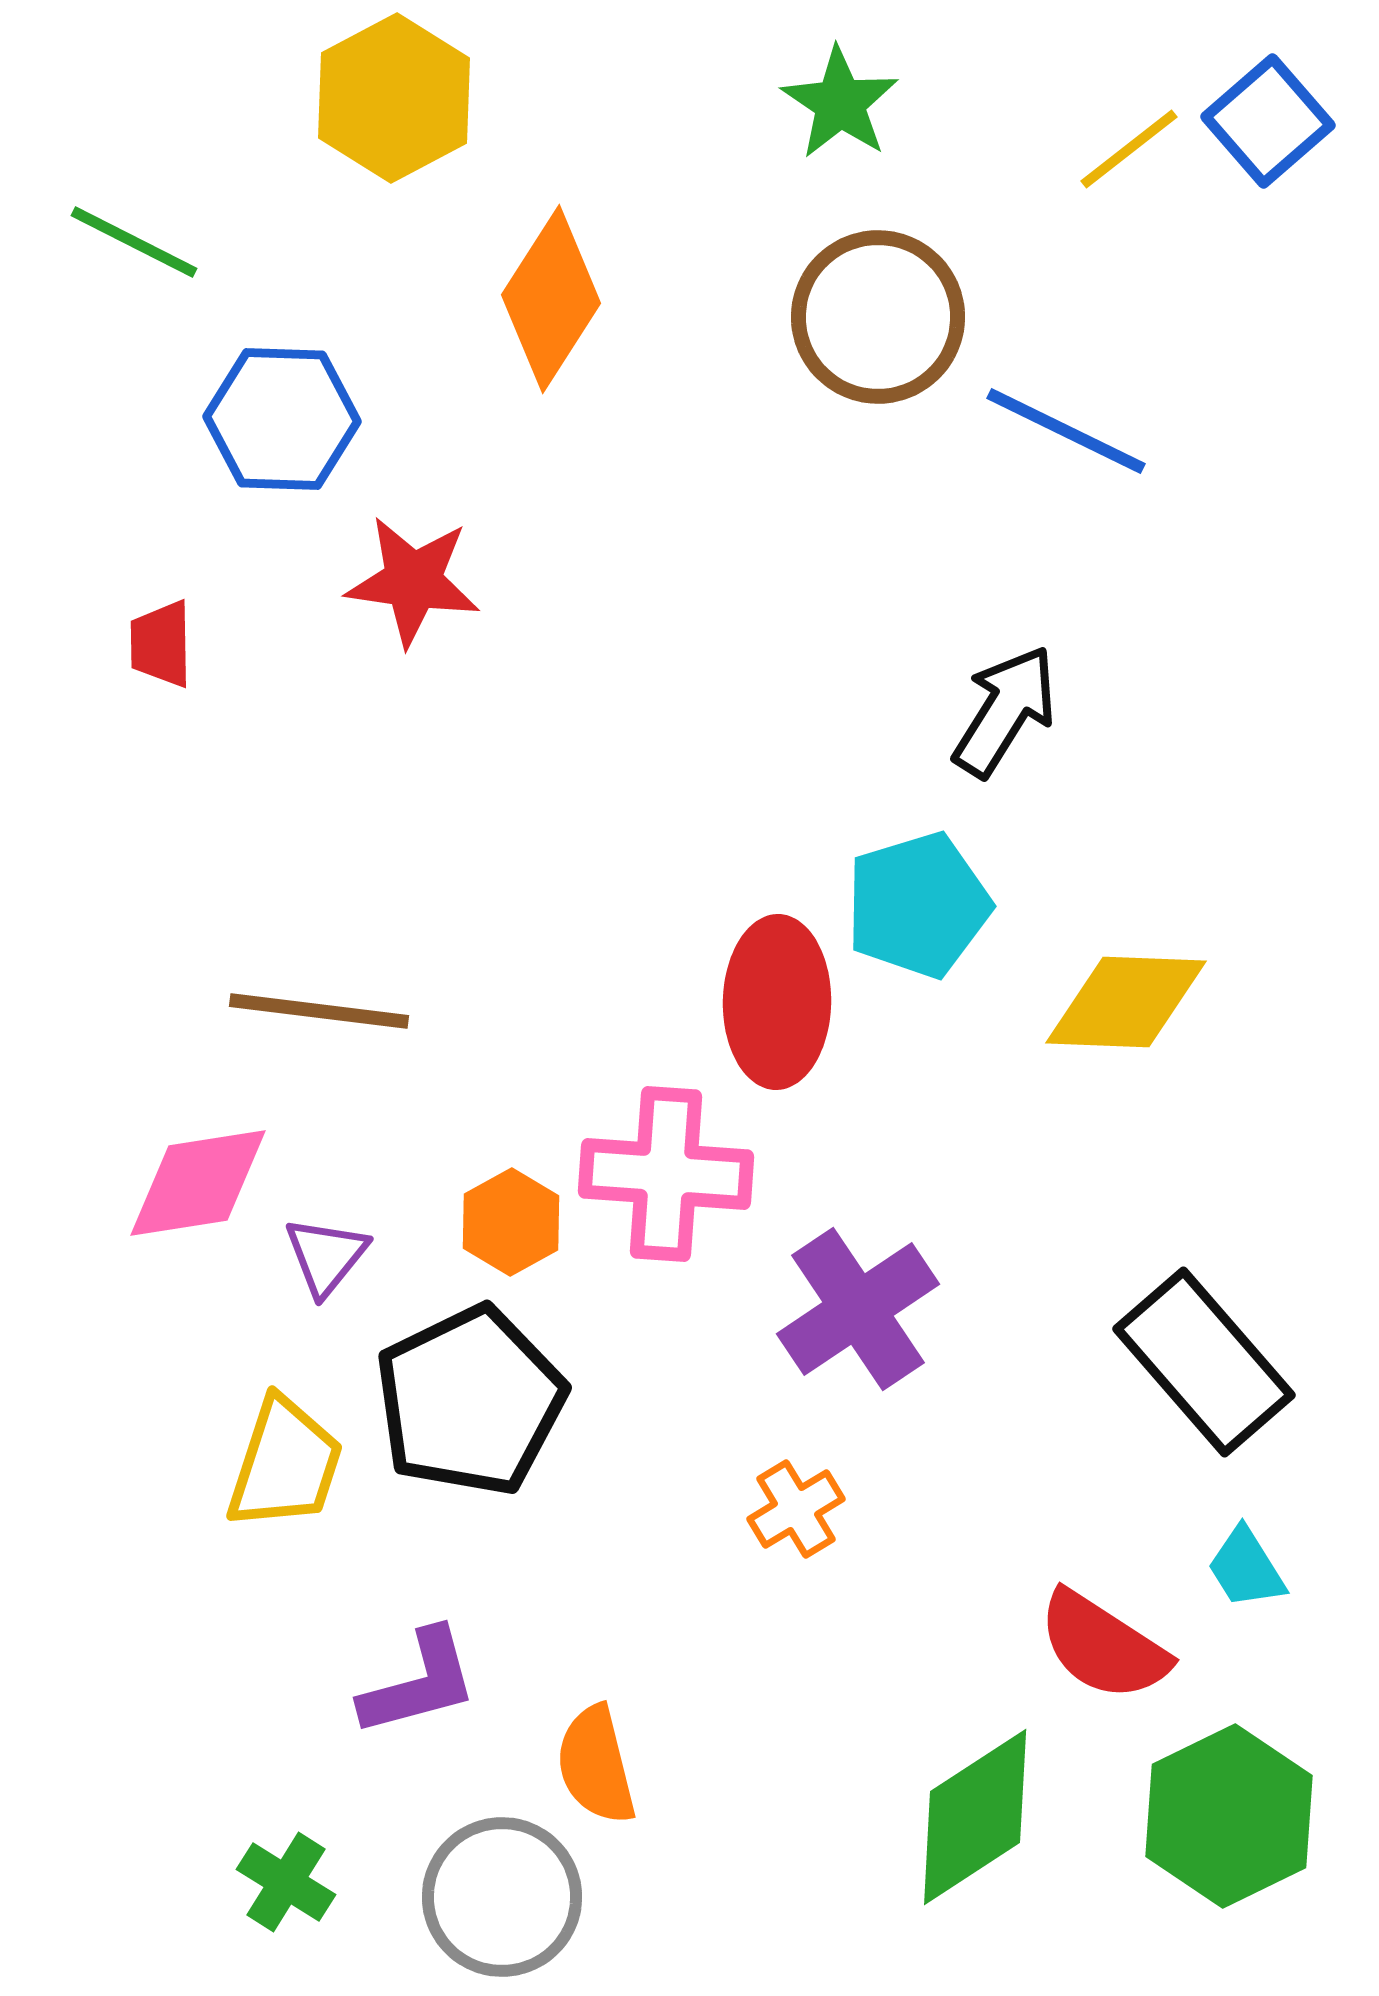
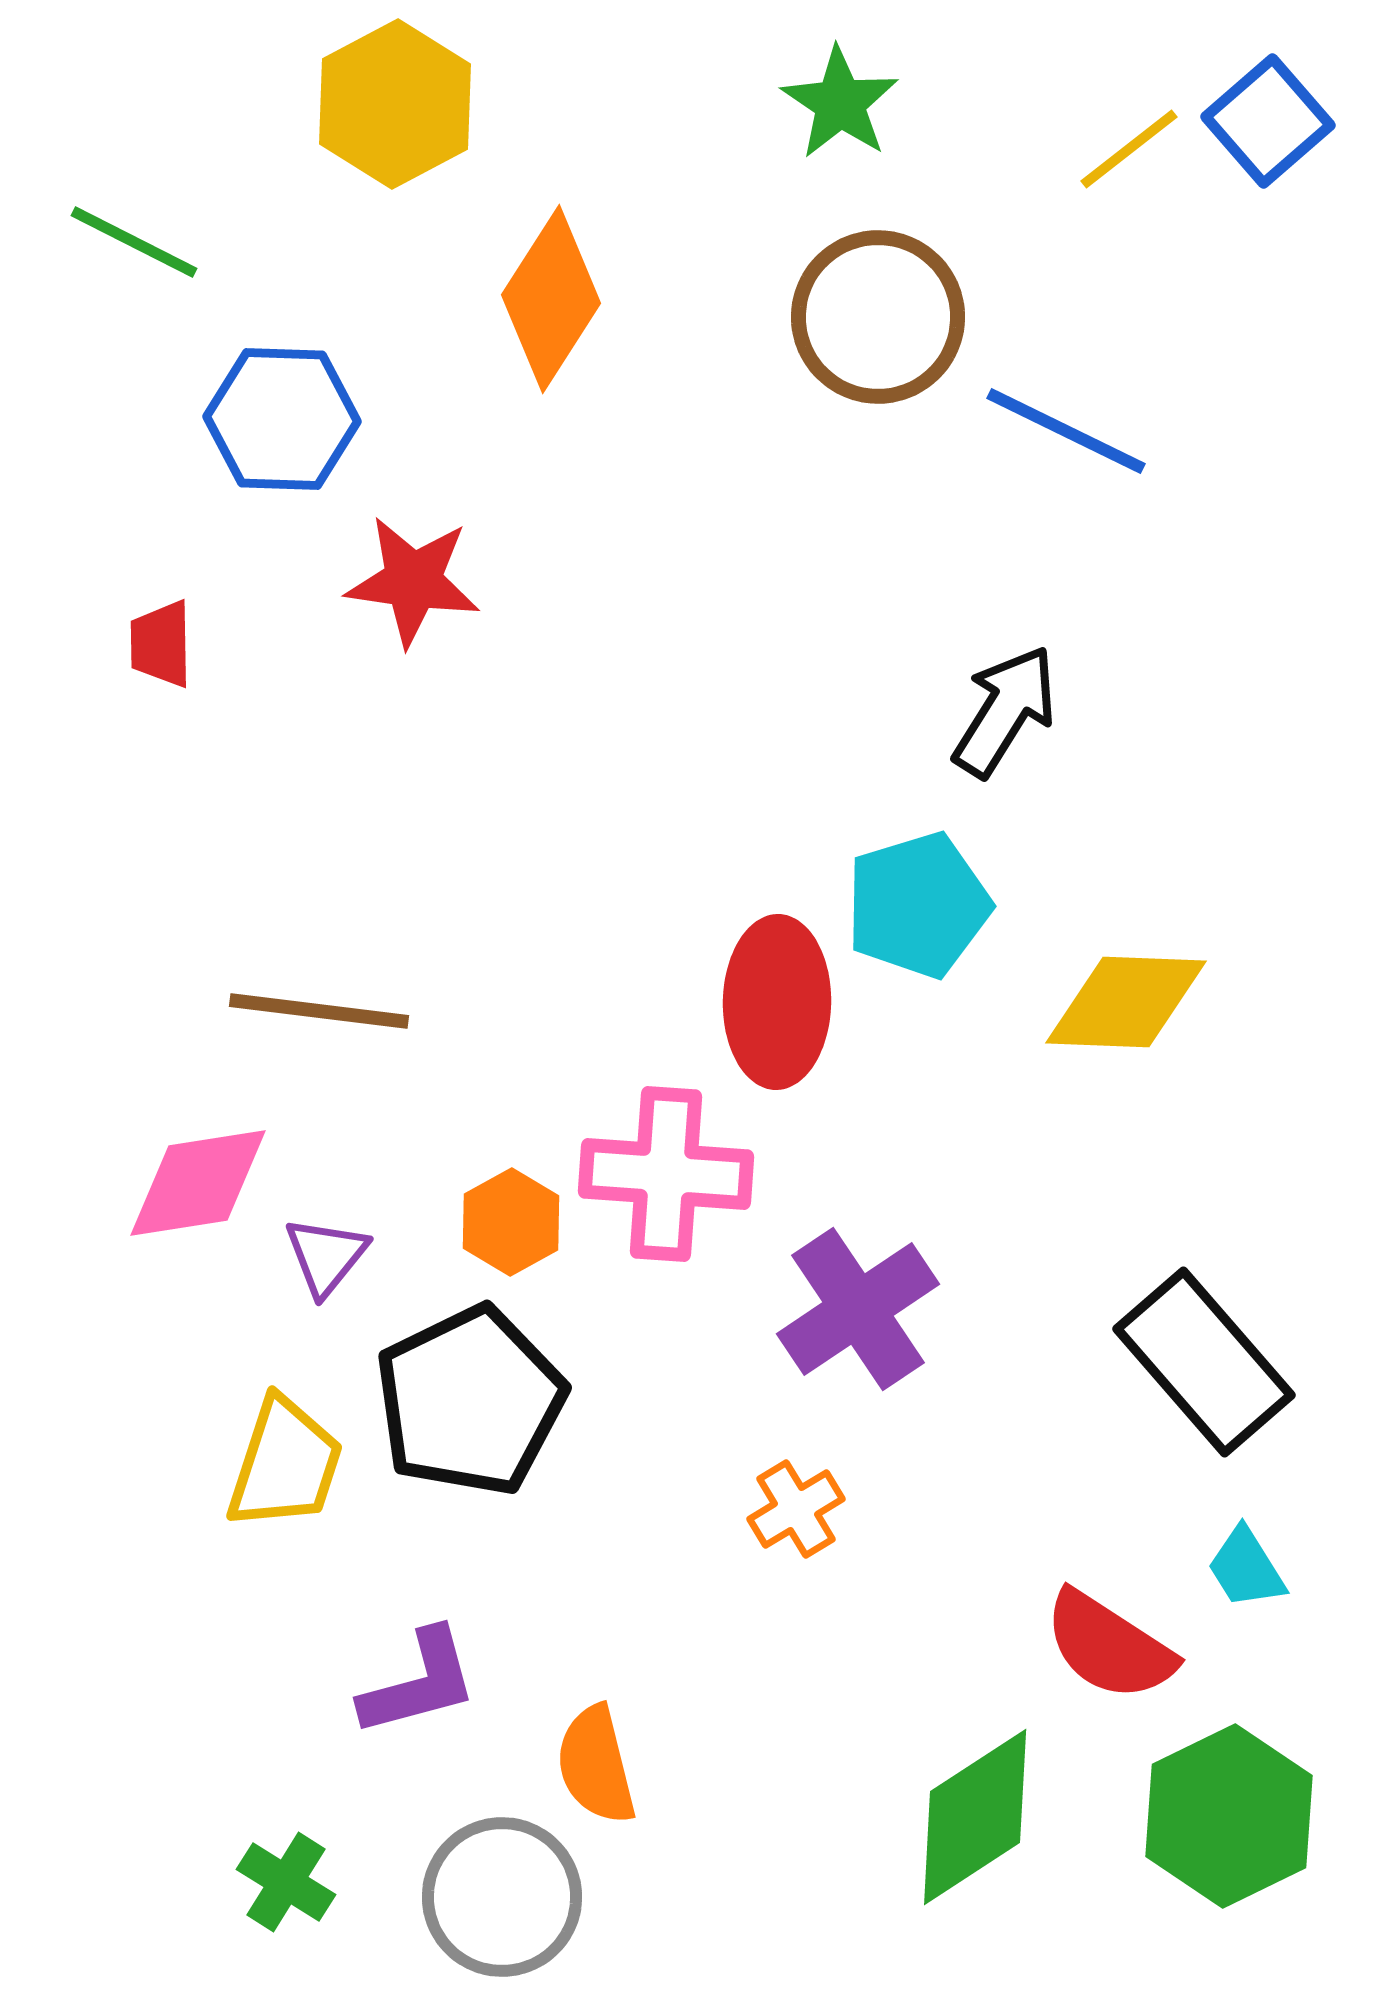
yellow hexagon: moved 1 px right, 6 px down
red semicircle: moved 6 px right
